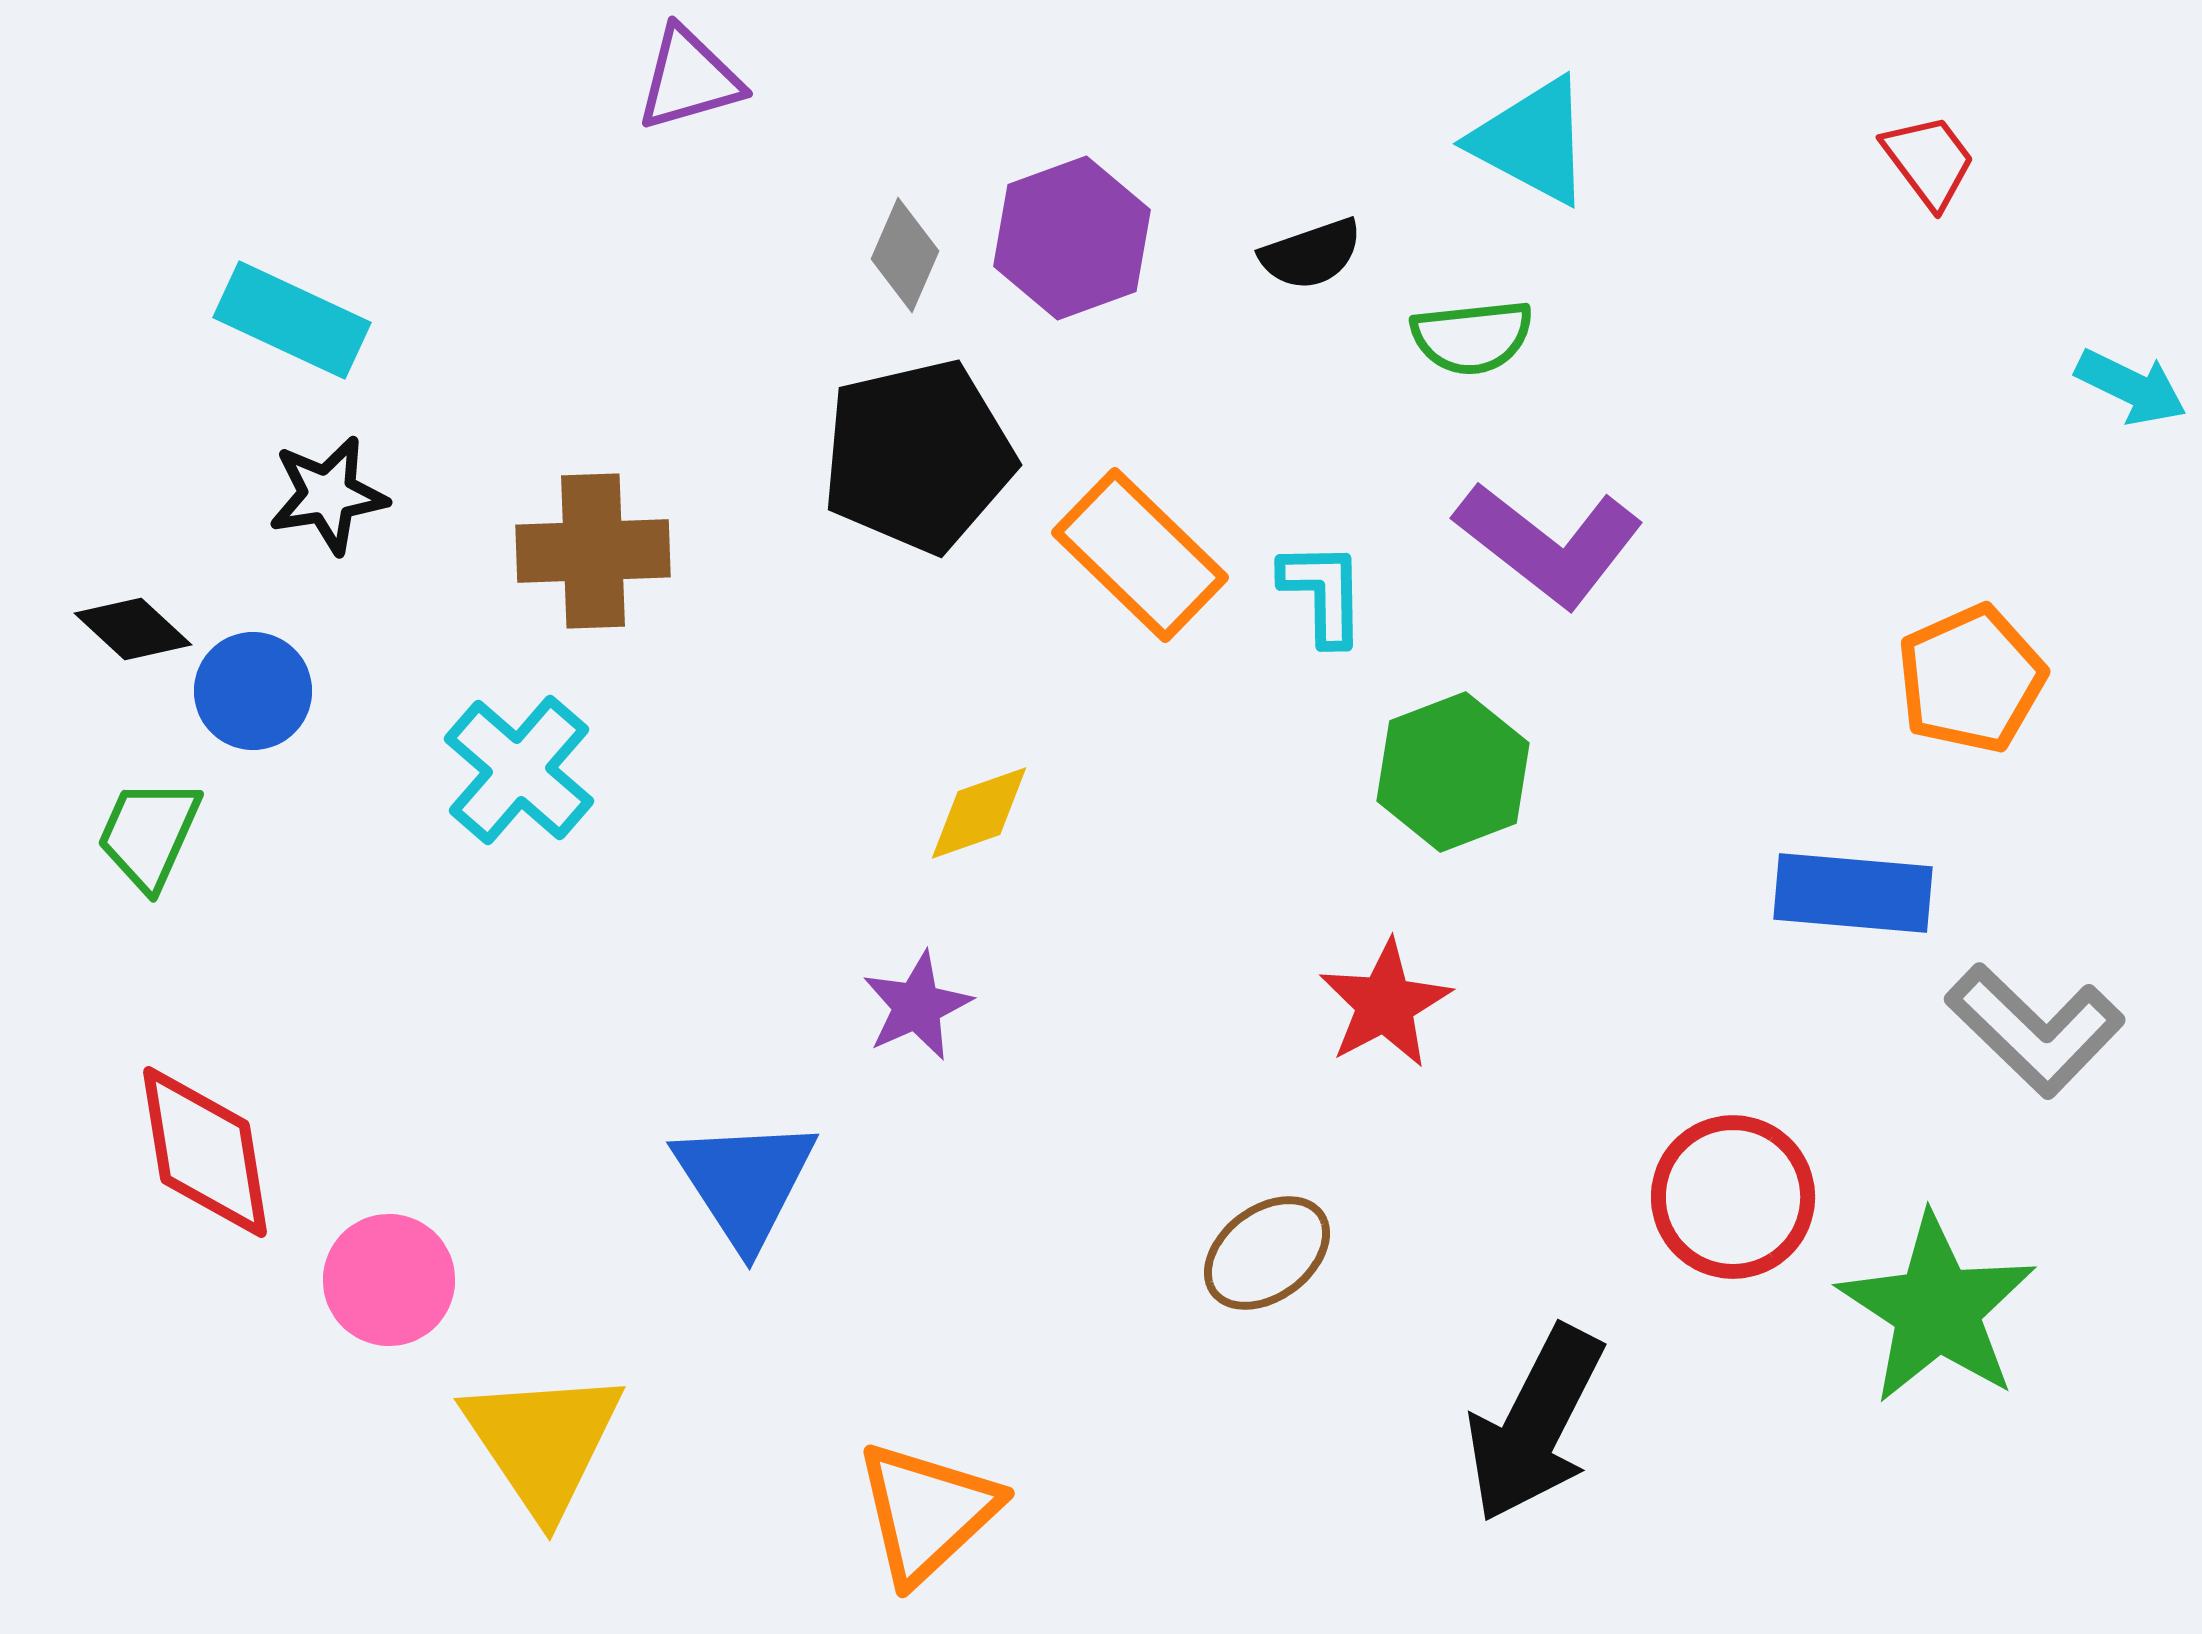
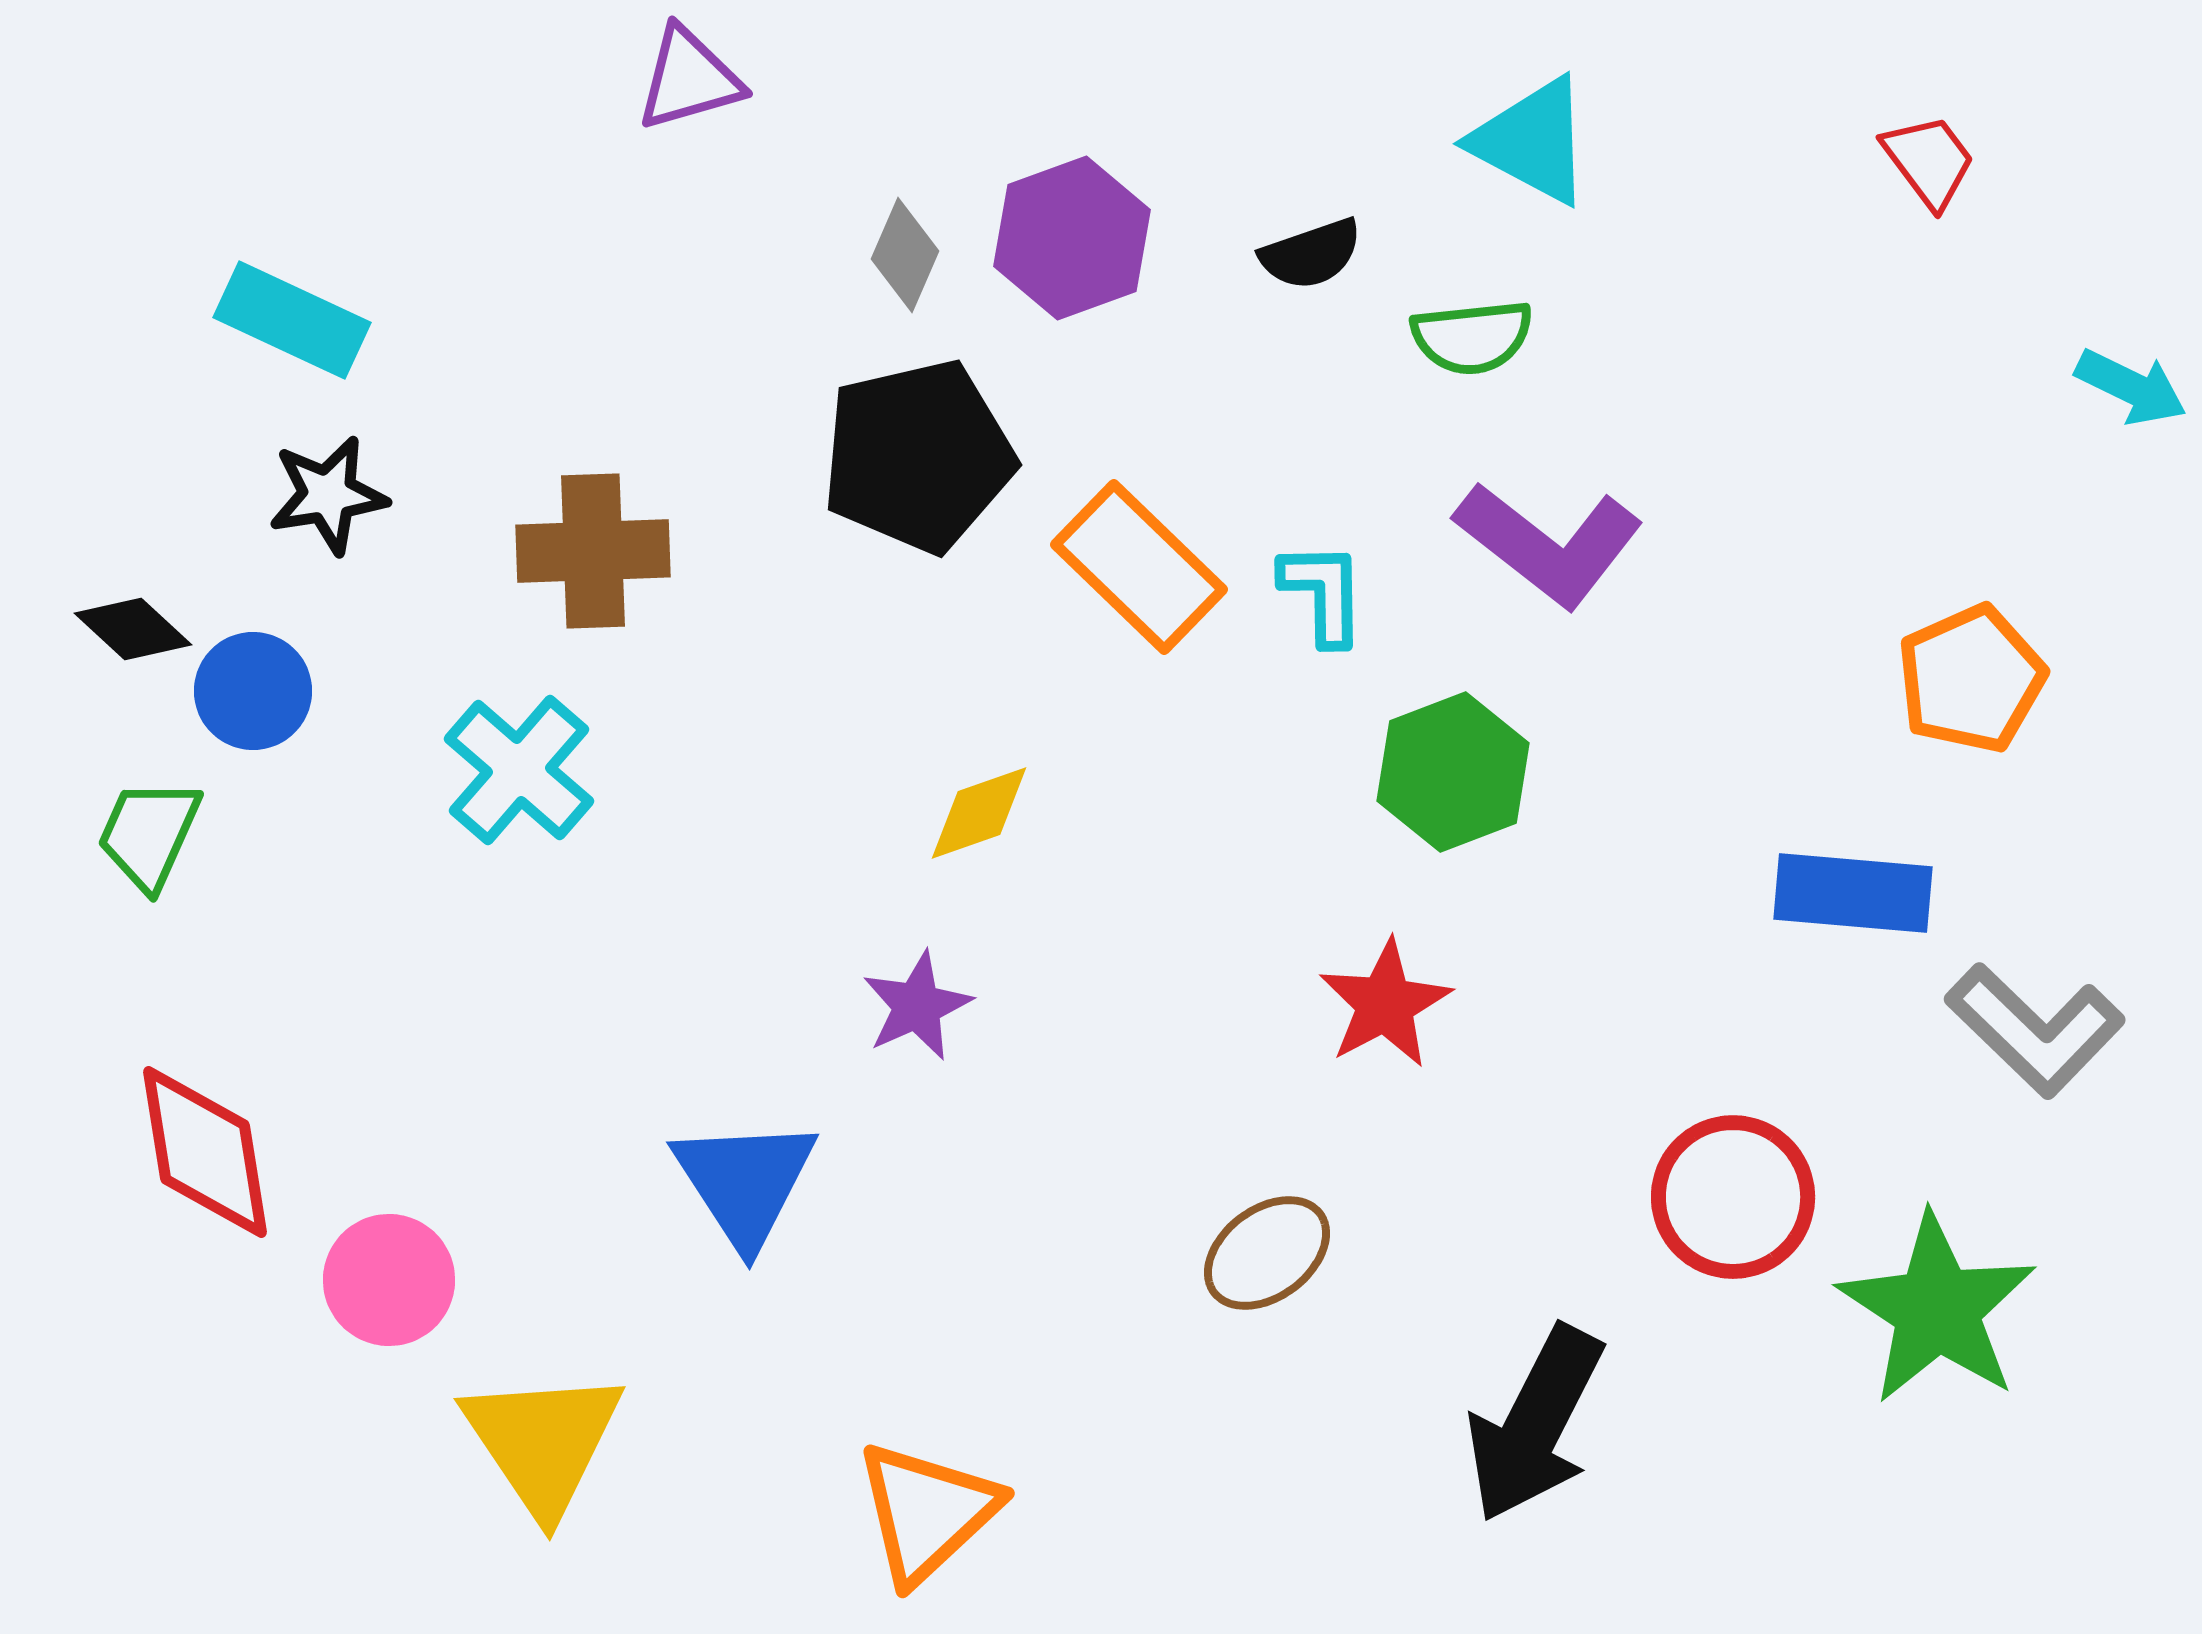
orange rectangle: moved 1 px left, 12 px down
